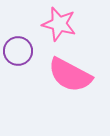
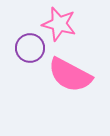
purple circle: moved 12 px right, 3 px up
